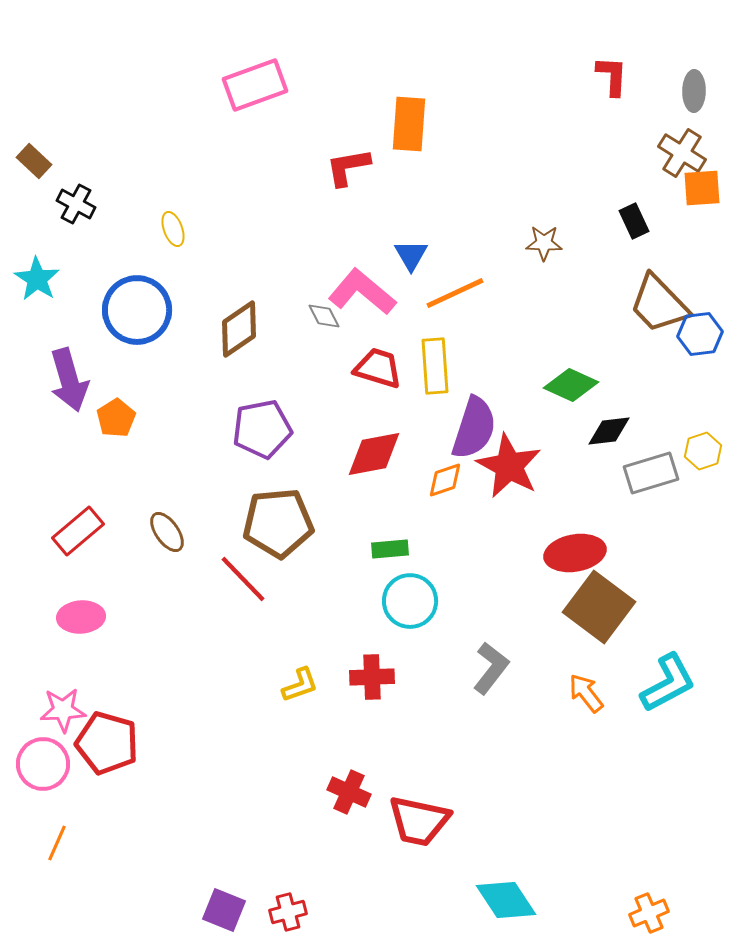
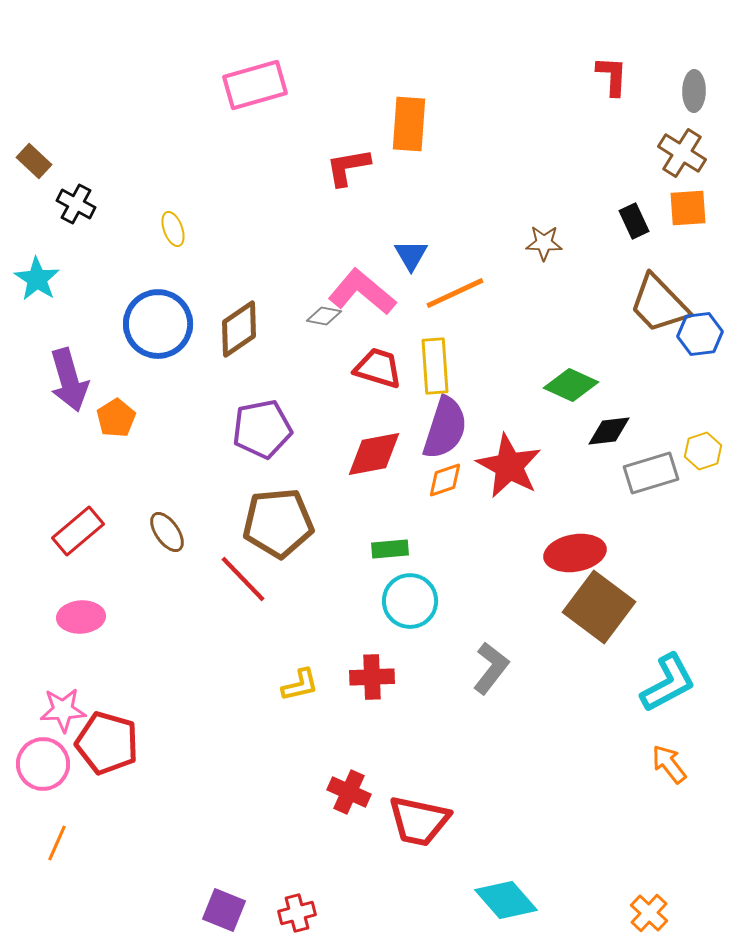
pink rectangle at (255, 85): rotated 4 degrees clockwise
orange square at (702, 188): moved 14 px left, 20 px down
blue circle at (137, 310): moved 21 px right, 14 px down
gray diamond at (324, 316): rotated 52 degrees counterclockwise
purple semicircle at (474, 428): moved 29 px left
yellow L-shape at (300, 685): rotated 6 degrees clockwise
orange arrow at (586, 693): moved 83 px right, 71 px down
cyan diamond at (506, 900): rotated 8 degrees counterclockwise
red cross at (288, 912): moved 9 px right, 1 px down
orange cross at (649, 913): rotated 24 degrees counterclockwise
